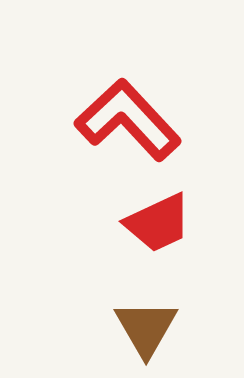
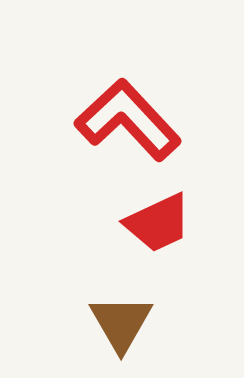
brown triangle: moved 25 px left, 5 px up
